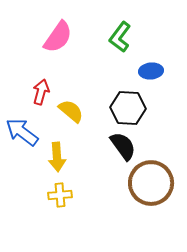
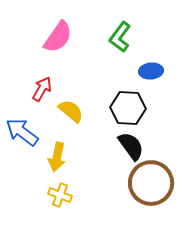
red arrow: moved 1 px right, 3 px up; rotated 15 degrees clockwise
black semicircle: moved 8 px right
yellow arrow: rotated 16 degrees clockwise
yellow cross: rotated 25 degrees clockwise
